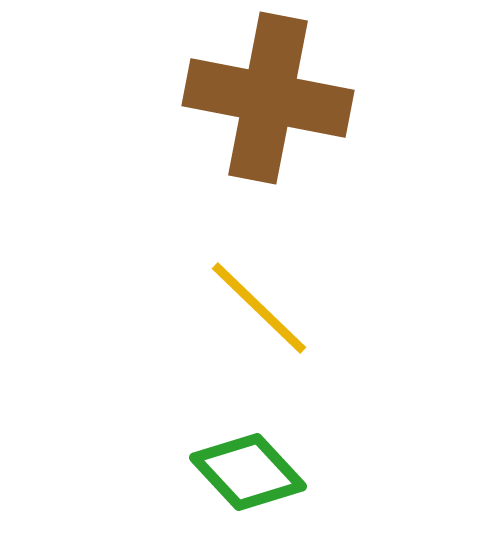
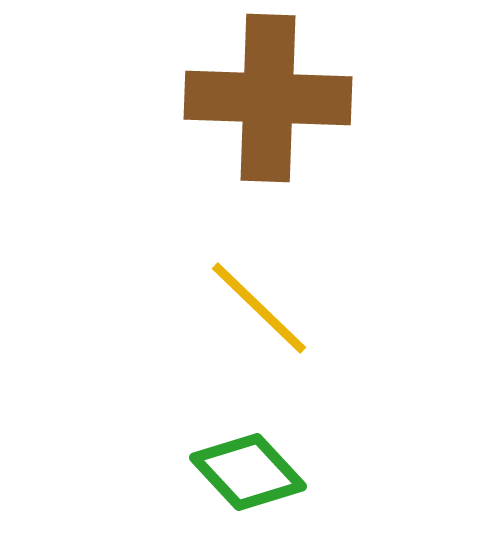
brown cross: rotated 9 degrees counterclockwise
